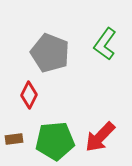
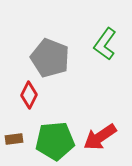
gray pentagon: moved 5 px down
red arrow: rotated 12 degrees clockwise
